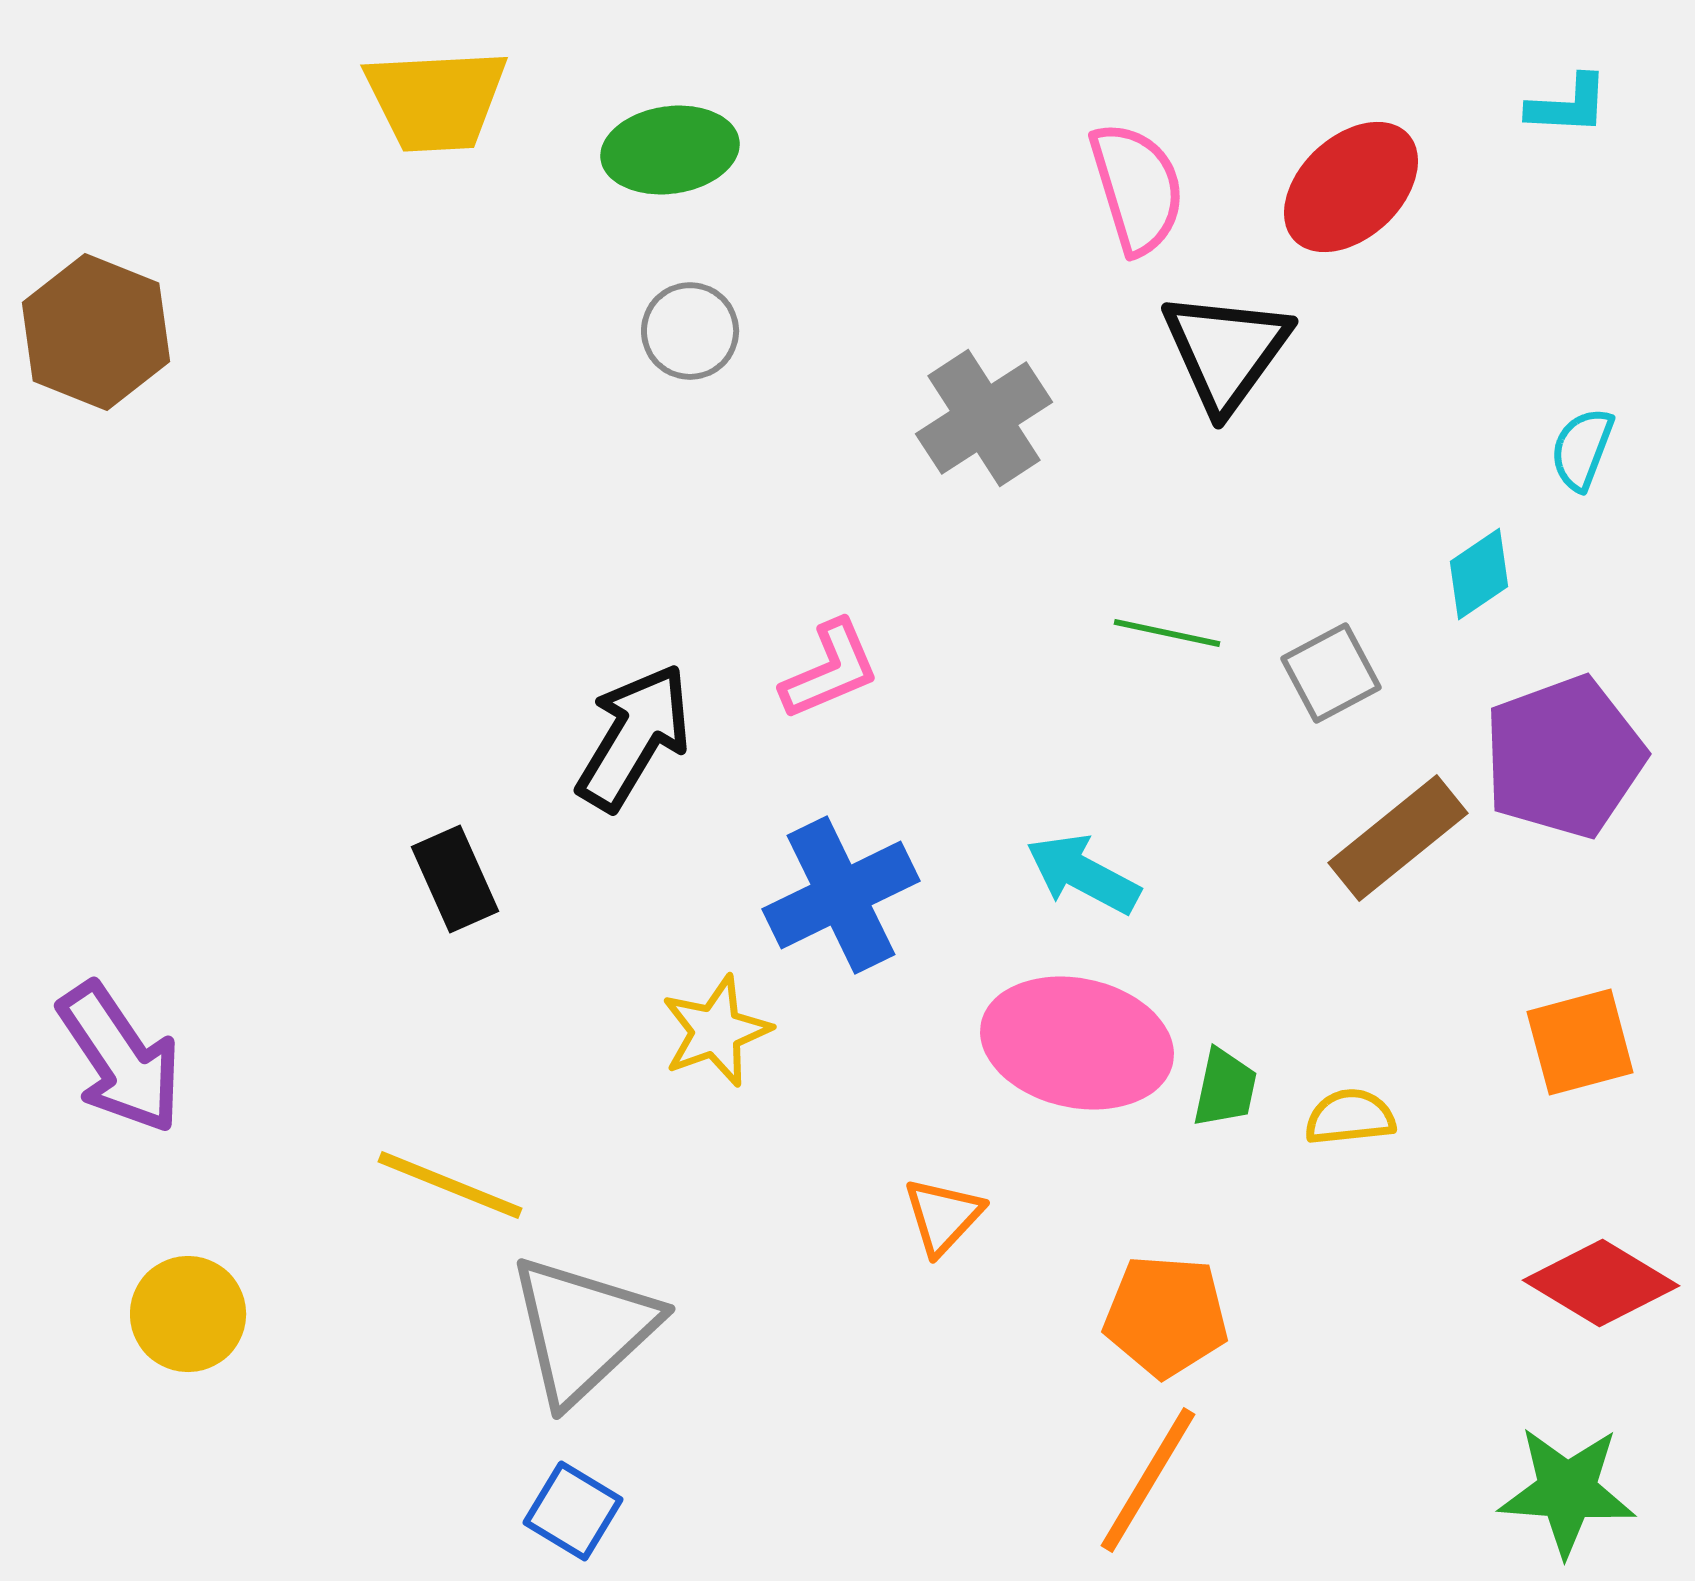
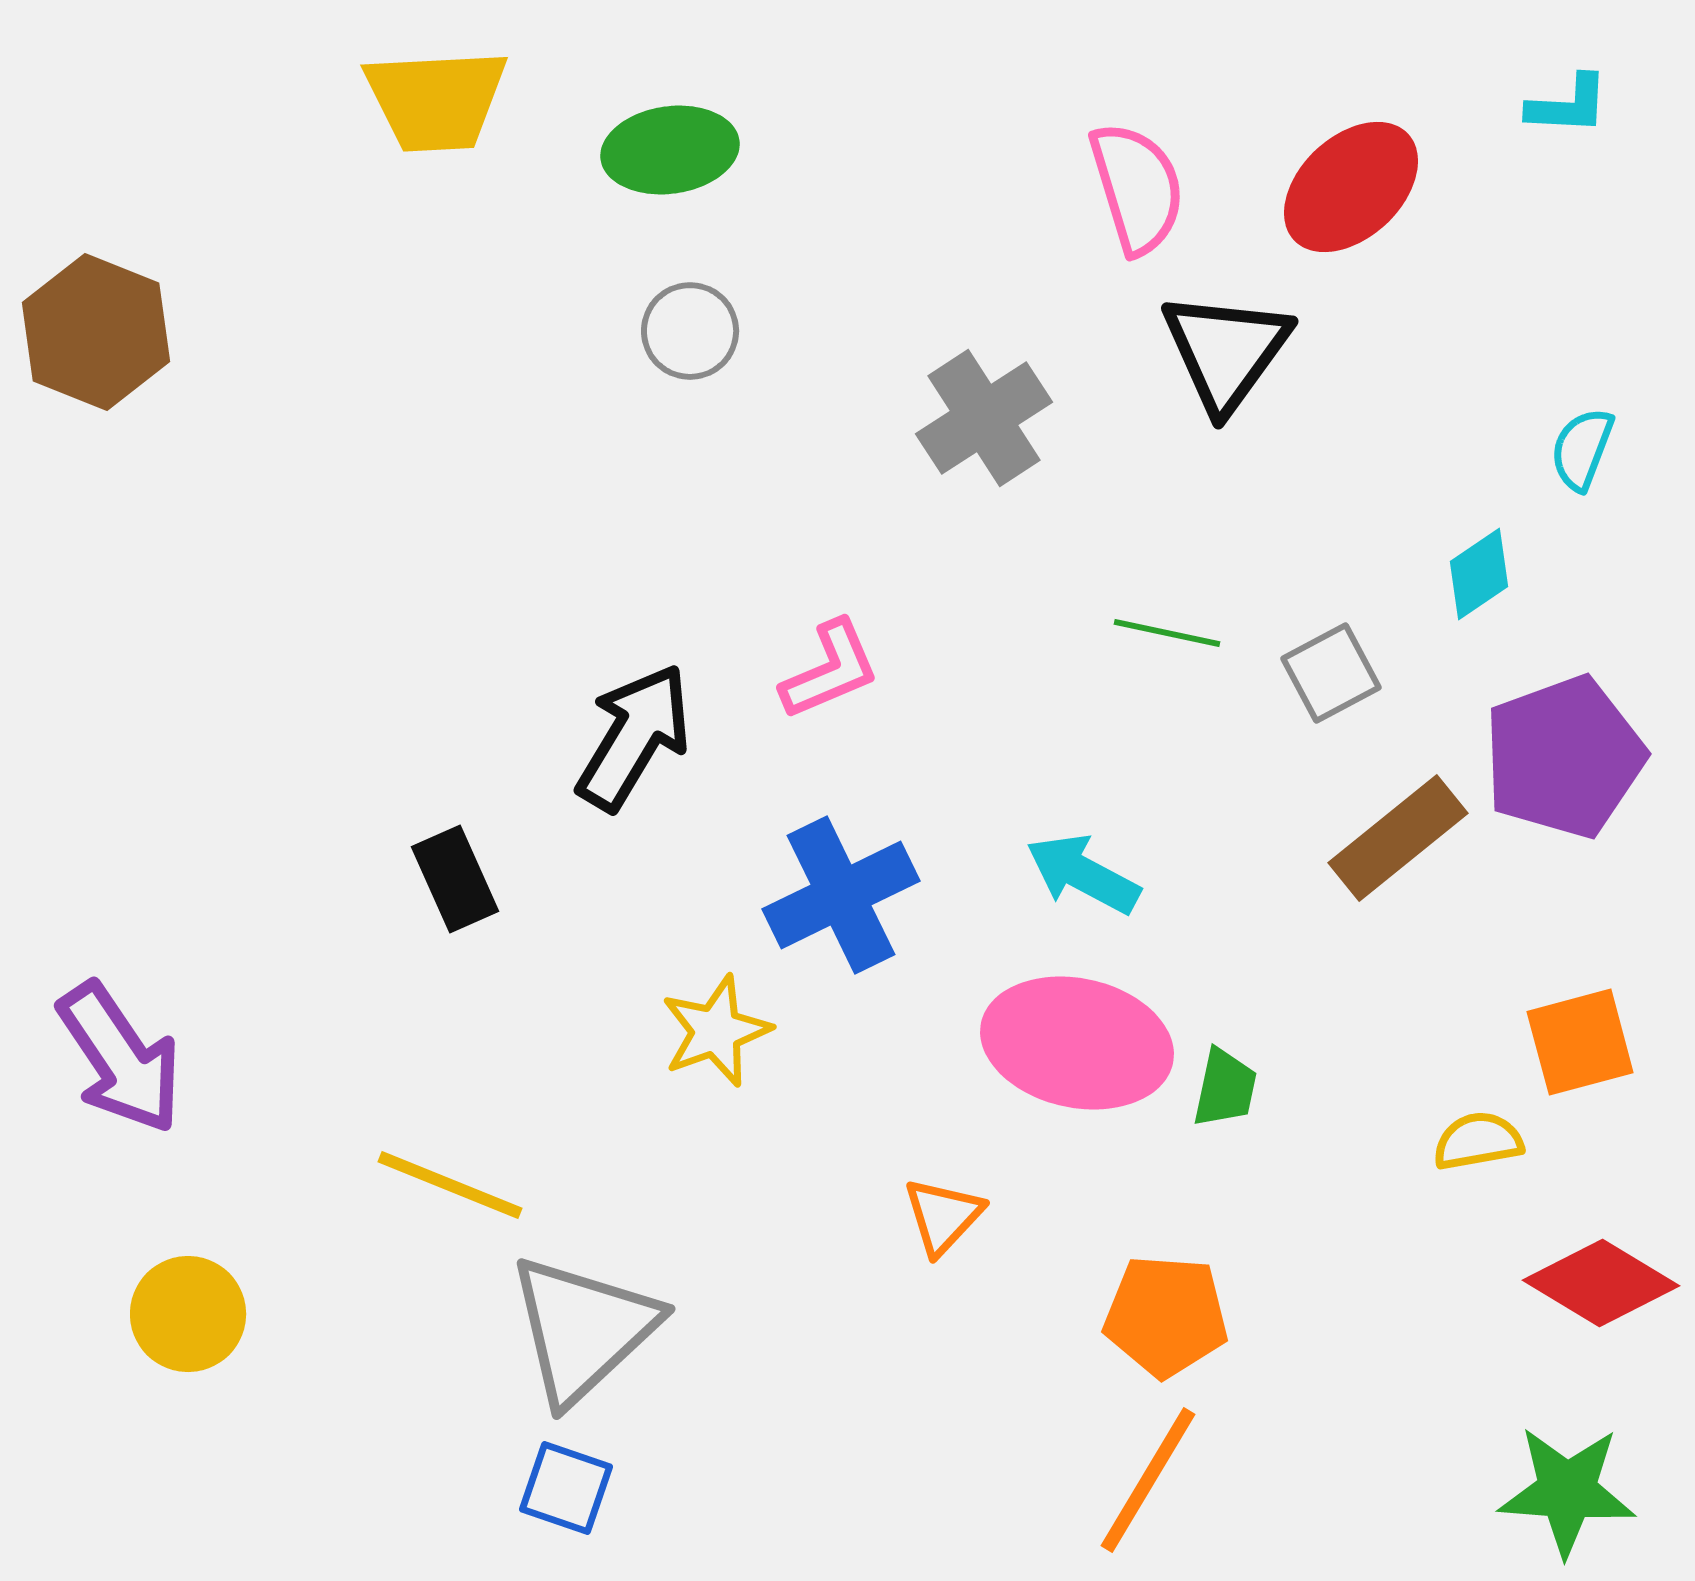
yellow semicircle: moved 128 px right, 24 px down; rotated 4 degrees counterclockwise
blue square: moved 7 px left, 23 px up; rotated 12 degrees counterclockwise
